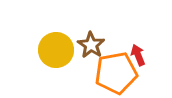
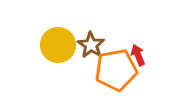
yellow circle: moved 2 px right, 5 px up
orange pentagon: moved 3 px up
